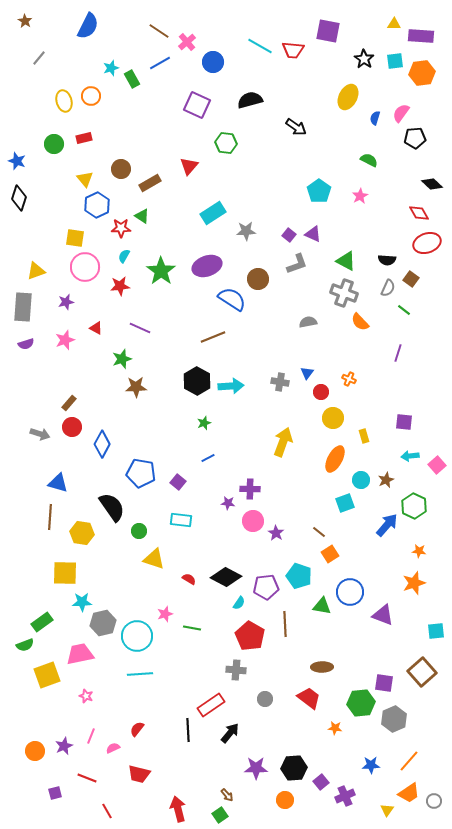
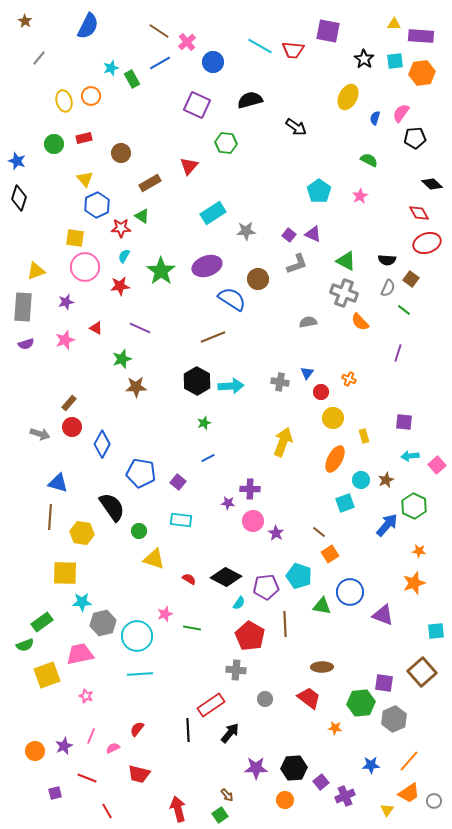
brown circle at (121, 169): moved 16 px up
